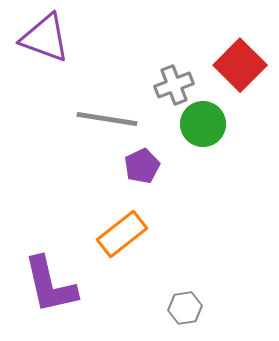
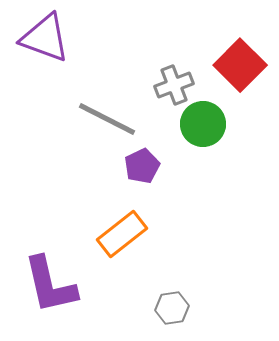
gray line: rotated 18 degrees clockwise
gray hexagon: moved 13 px left
